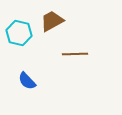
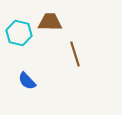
brown trapezoid: moved 2 px left, 1 px down; rotated 30 degrees clockwise
brown line: rotated 75 degrees clockwise
